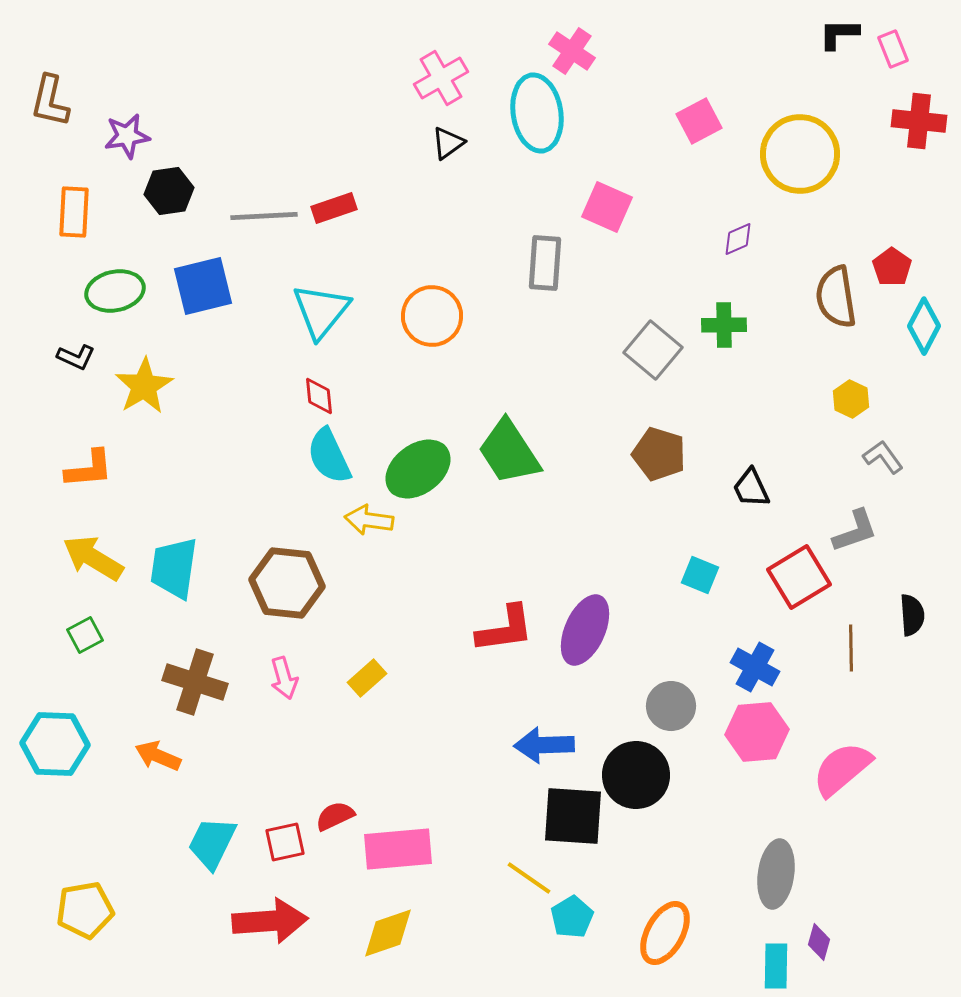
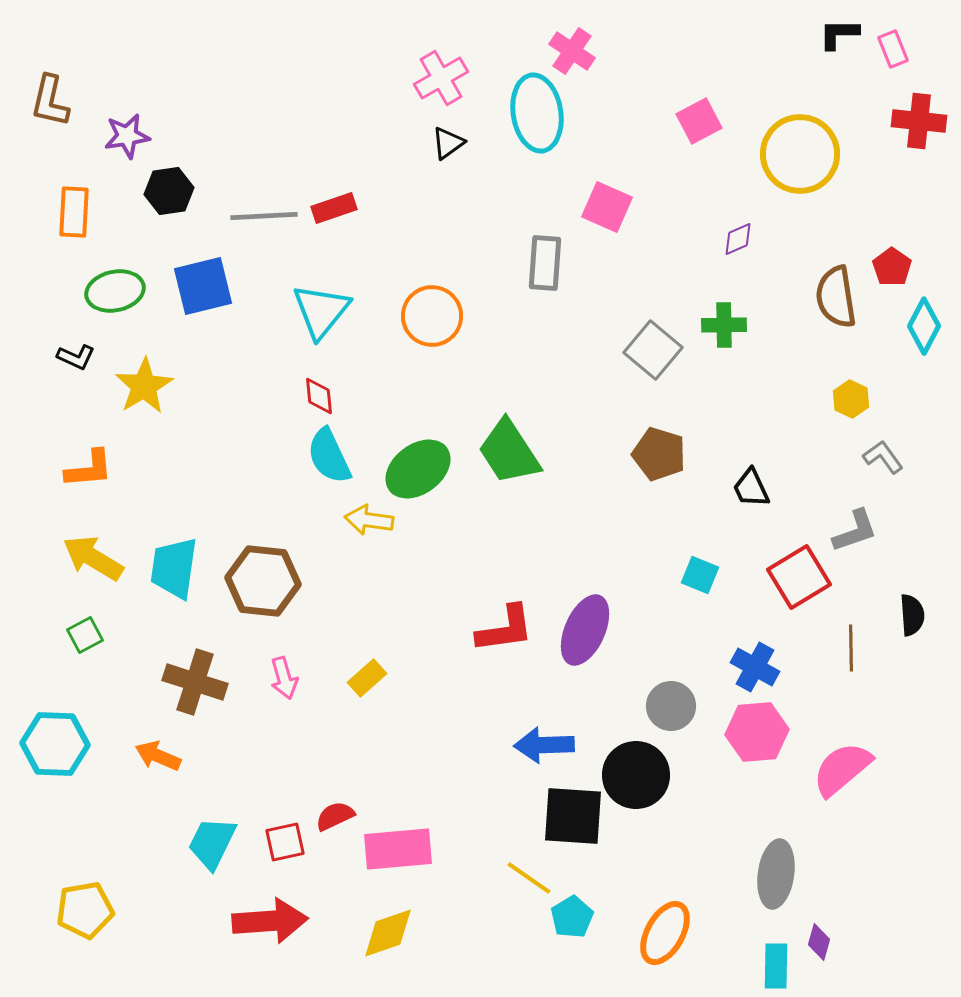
brown hexagon at (287, 583): moved 24 px left, 2 px up
